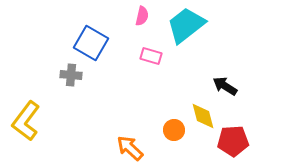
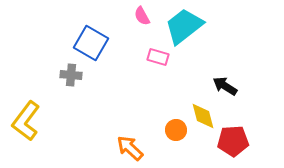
pink semicircle: rotated 138 degrees clockwise
cyan trapezoid: moved 2 px left, 1 px down
pink rectangle: moved 7 px right, 1 px down
orange circle: moved 2 px right
